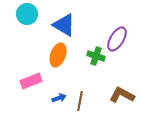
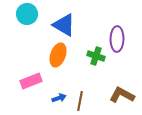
purple ellipse: rotated 30 degrees counterclockwise
